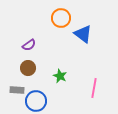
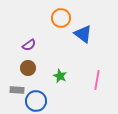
pink line: moved 3 px right, 8 px up
